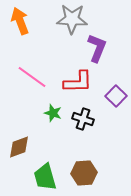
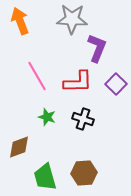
pink line: moved 5 px right, 1 px up; rotated 24 degrees clockwise
purple square: moved 12 px up
green star: moved 6 px left, 4 px down
